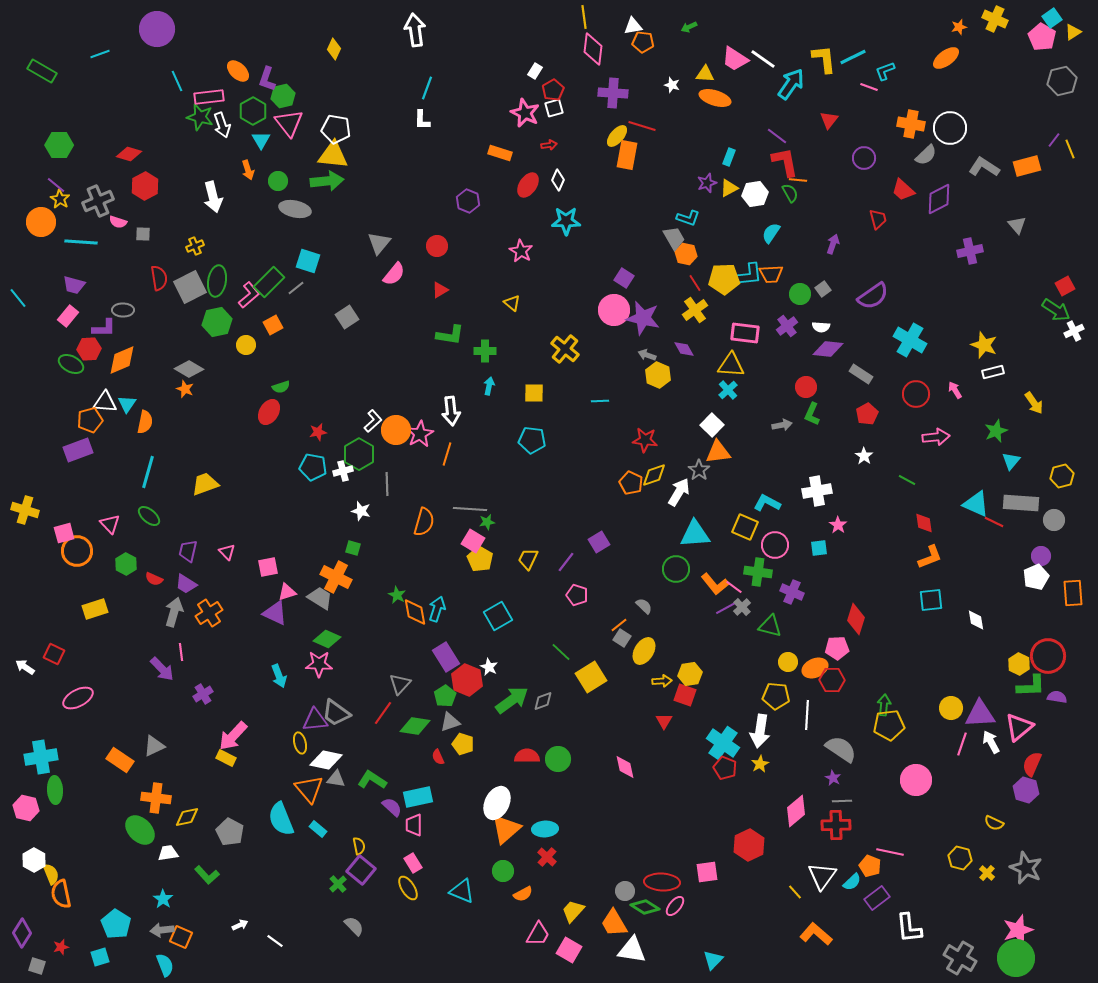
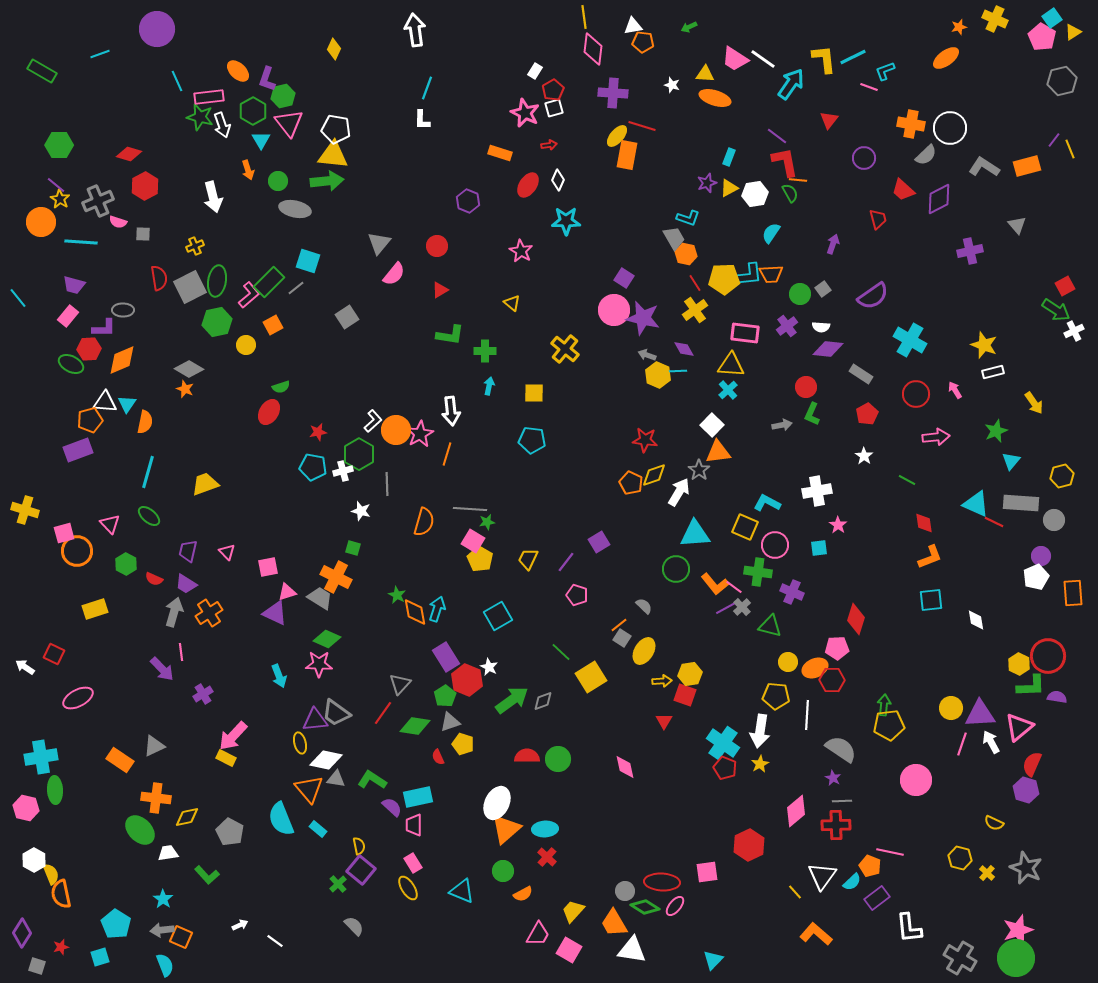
cyan line at (600, 401): moved 78 px right, 30 px up
